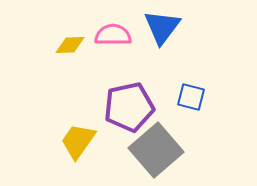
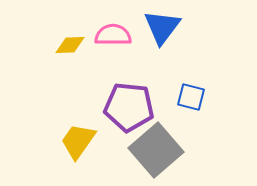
purple pentagon: rotated 18 degrees clockwise
